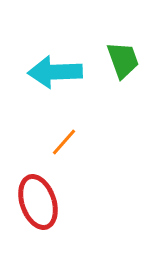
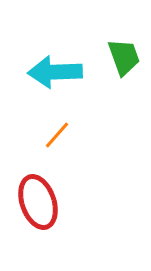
green trapezoid: moved 1 px right, 3 px up
orange line: moved 7 px left, 7 px up
